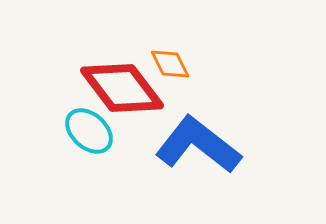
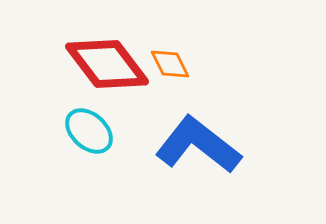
red diamond: moved 15 px left, 24 px up
